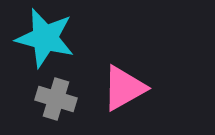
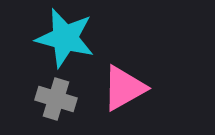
cyan star: moved 20 px right
